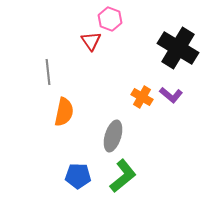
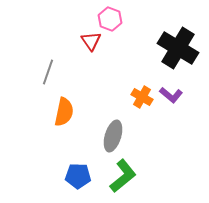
gray line: rotated 25 degrees clockwise
